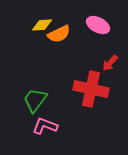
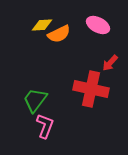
pink L-shape: rotated 90 degrees clockwise
